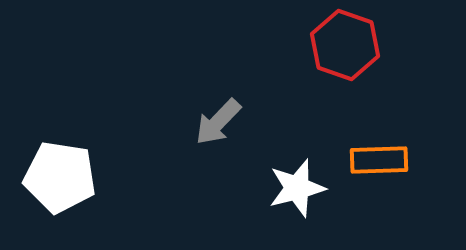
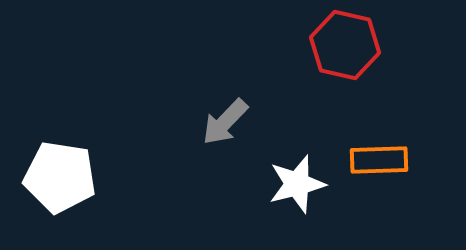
red hexagon: rotated 6 degrees counterclockwise
gray arrow: moved 7 px right
white star: moved 4 px up
